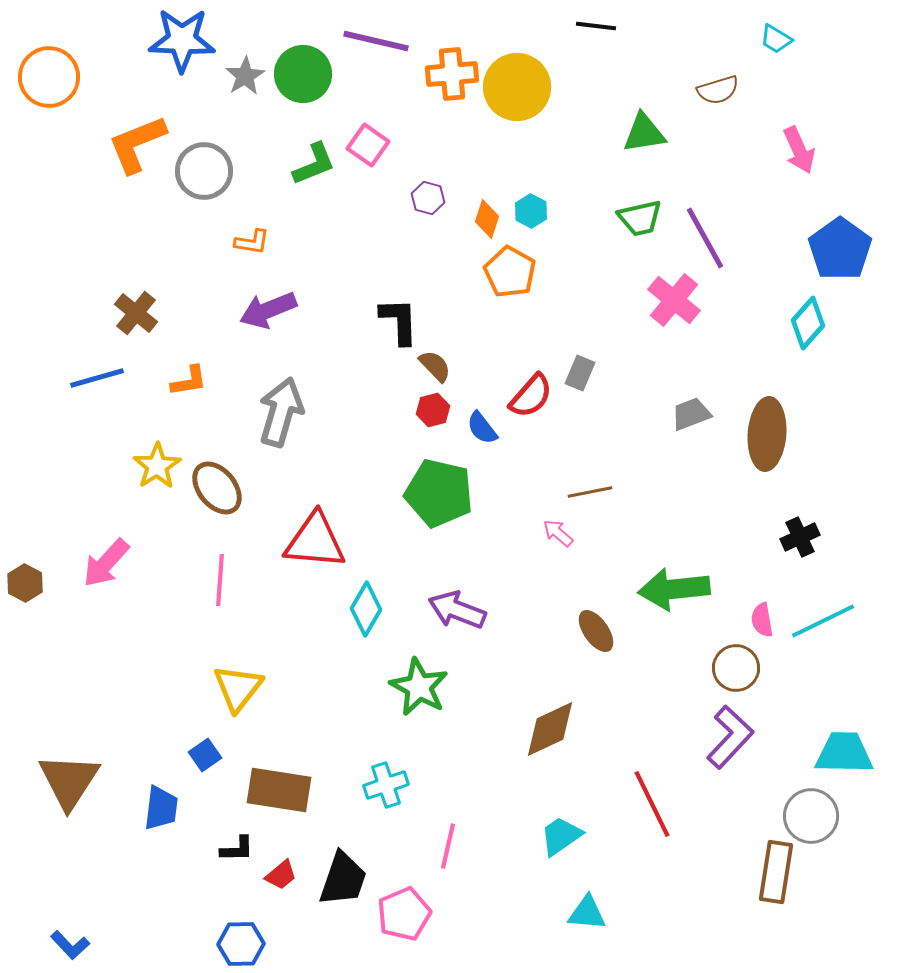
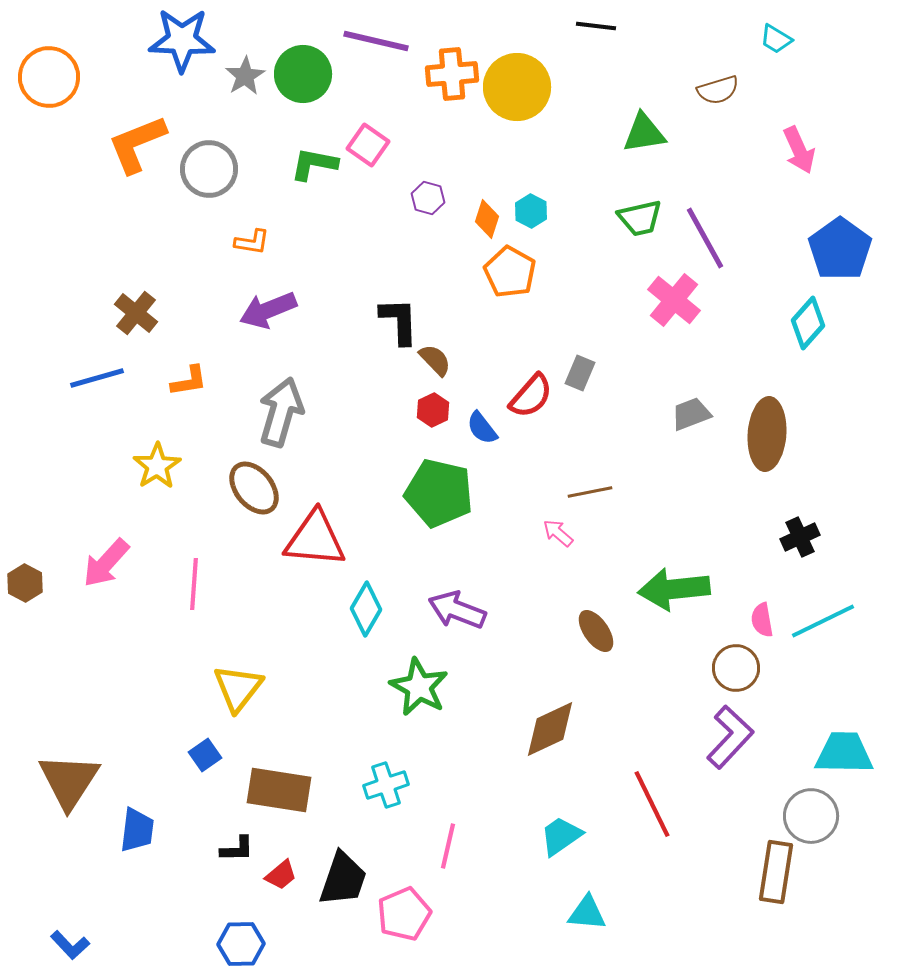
green L-shape at (314, 164): rotated 147 degrees counterclockwise
gray circle at (204, 171): moved 5 px right, 2 px up
brown semicircle at (435, 366): moved 6 px up
red hexagon at (433, 410): rotated 12 degrees counterclockwise
brown ellipse at (217, 488): moved 37 px right
red triangle at (315, 541): moved 2 px up
pink line at (220, 580): moved 26 px left, 4 px down
blue trapezoid at (161, 808): moved 24 px left, 22 px down
